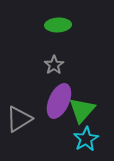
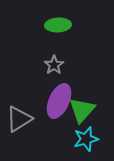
cyan star: rotated 15 degrees clockwise
